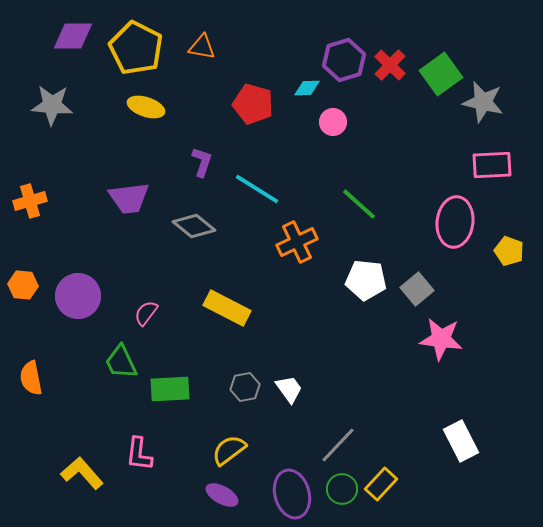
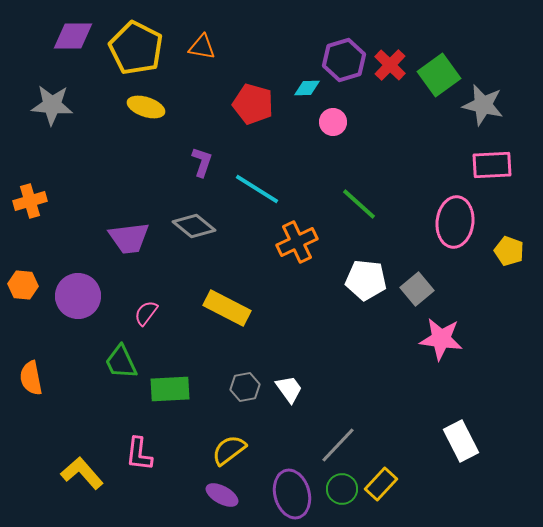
green square at (441, 74): moved 2 px left, 1 px down
gray star at (483, 102): moved 3 px down
purple trapezoid at (129, 198): moved 40 px down
